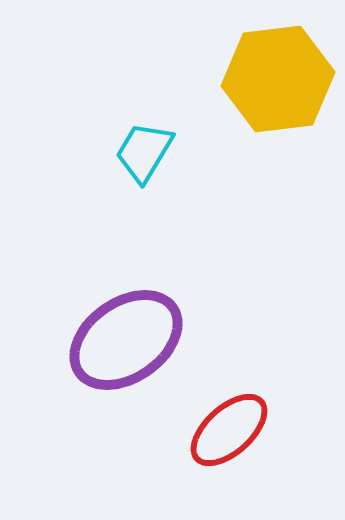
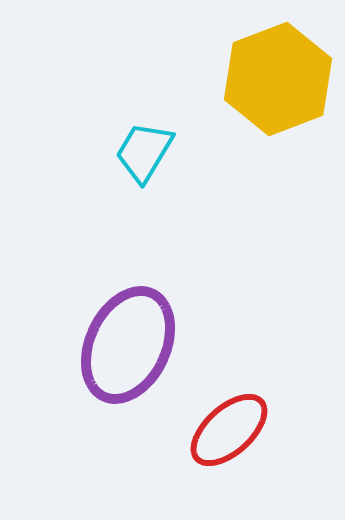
yellow hexagon: rotated 14 degrees counterclockwise
purple ellipse: moved 2 px right, 5 px down; rotated 30 degrees counterclockwise
